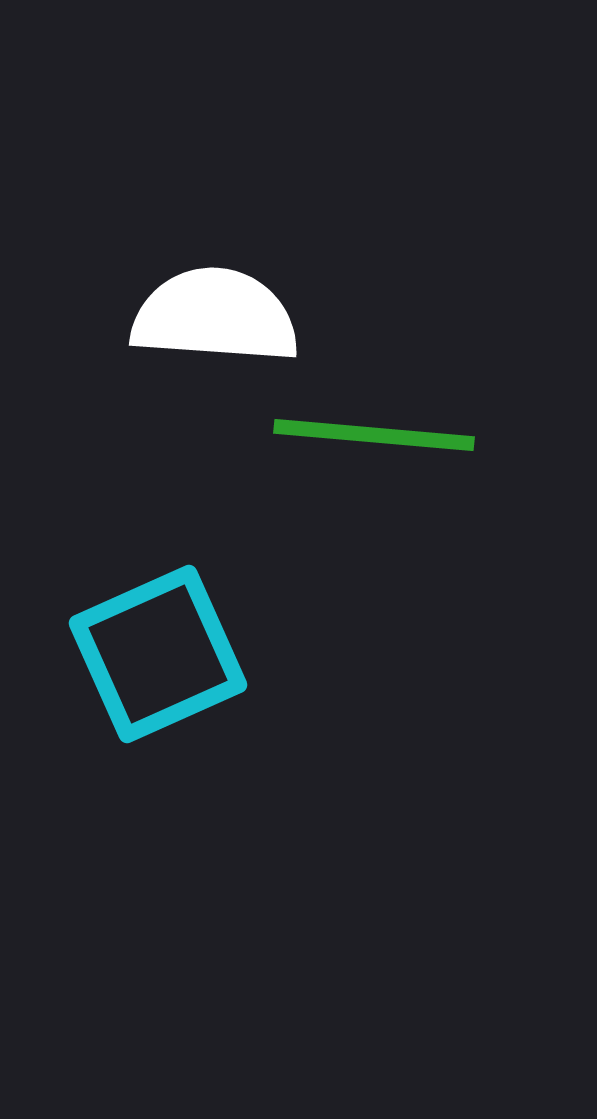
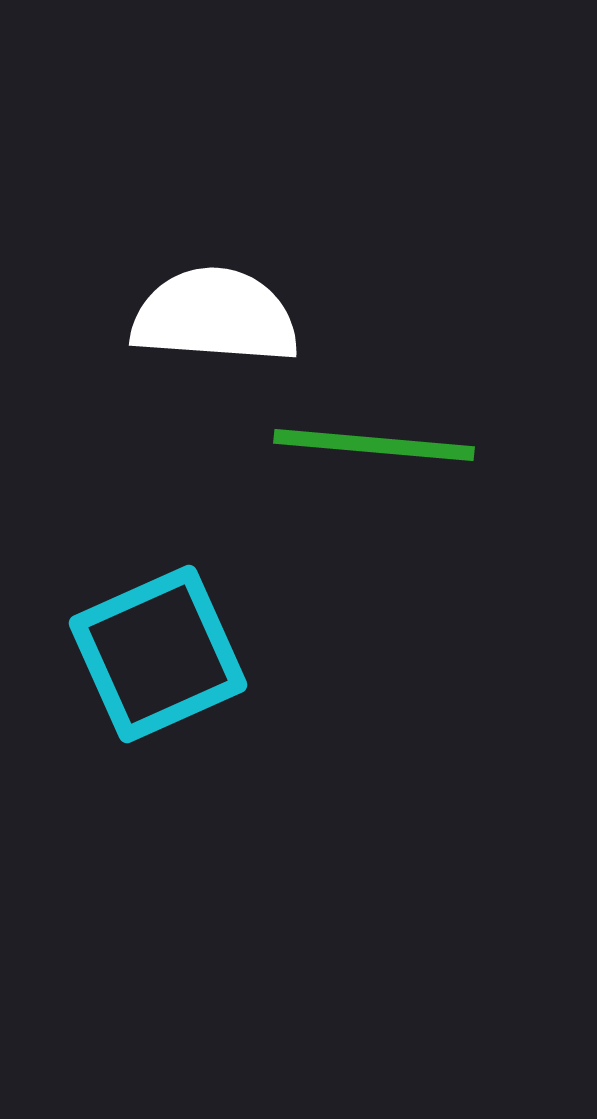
green line: moved 10 px down
